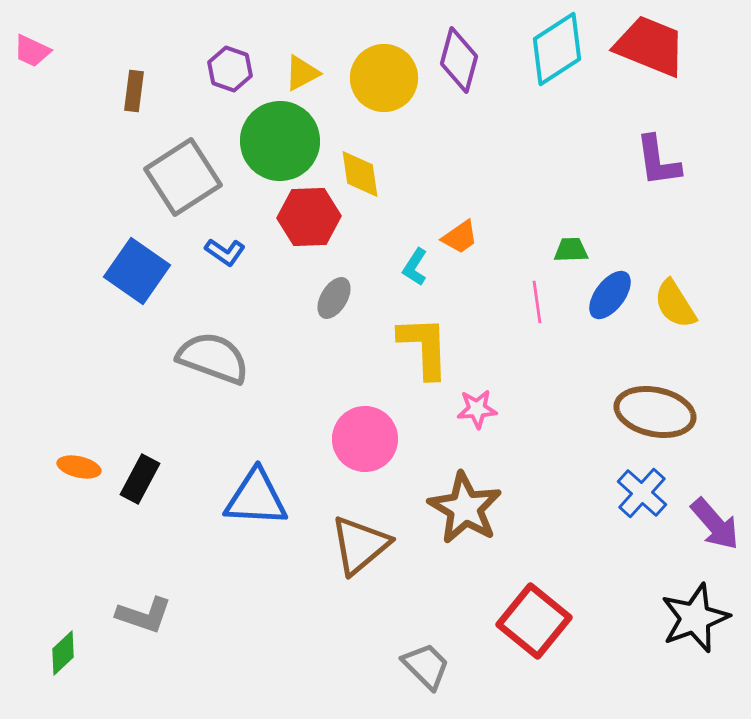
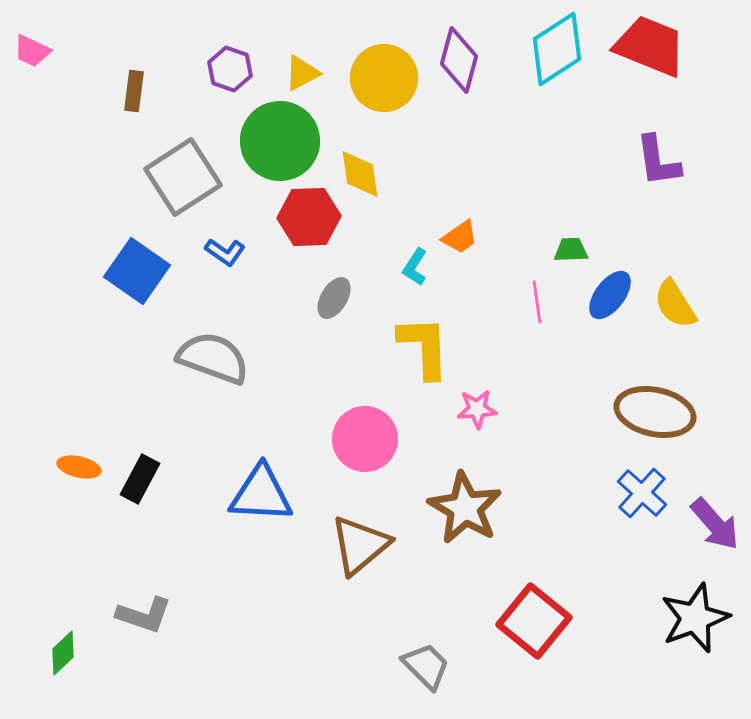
blue triangle: moved 5 px right, 4 px up
